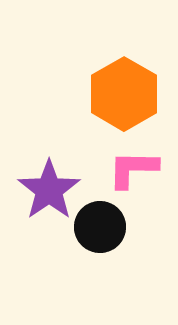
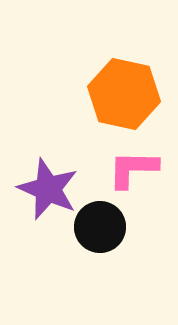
orange hexagon: rotated 18 degrees counterclockwise
purple star: moved 1 px left, 1 px up; rotated 14 degrees counterclockwise
